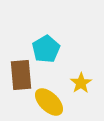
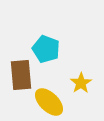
cyan pentagon: rotated 20 degrees counterclockwise
